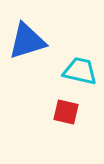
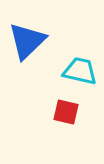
blue triangle: rotated 27 degrees counterclockwise
